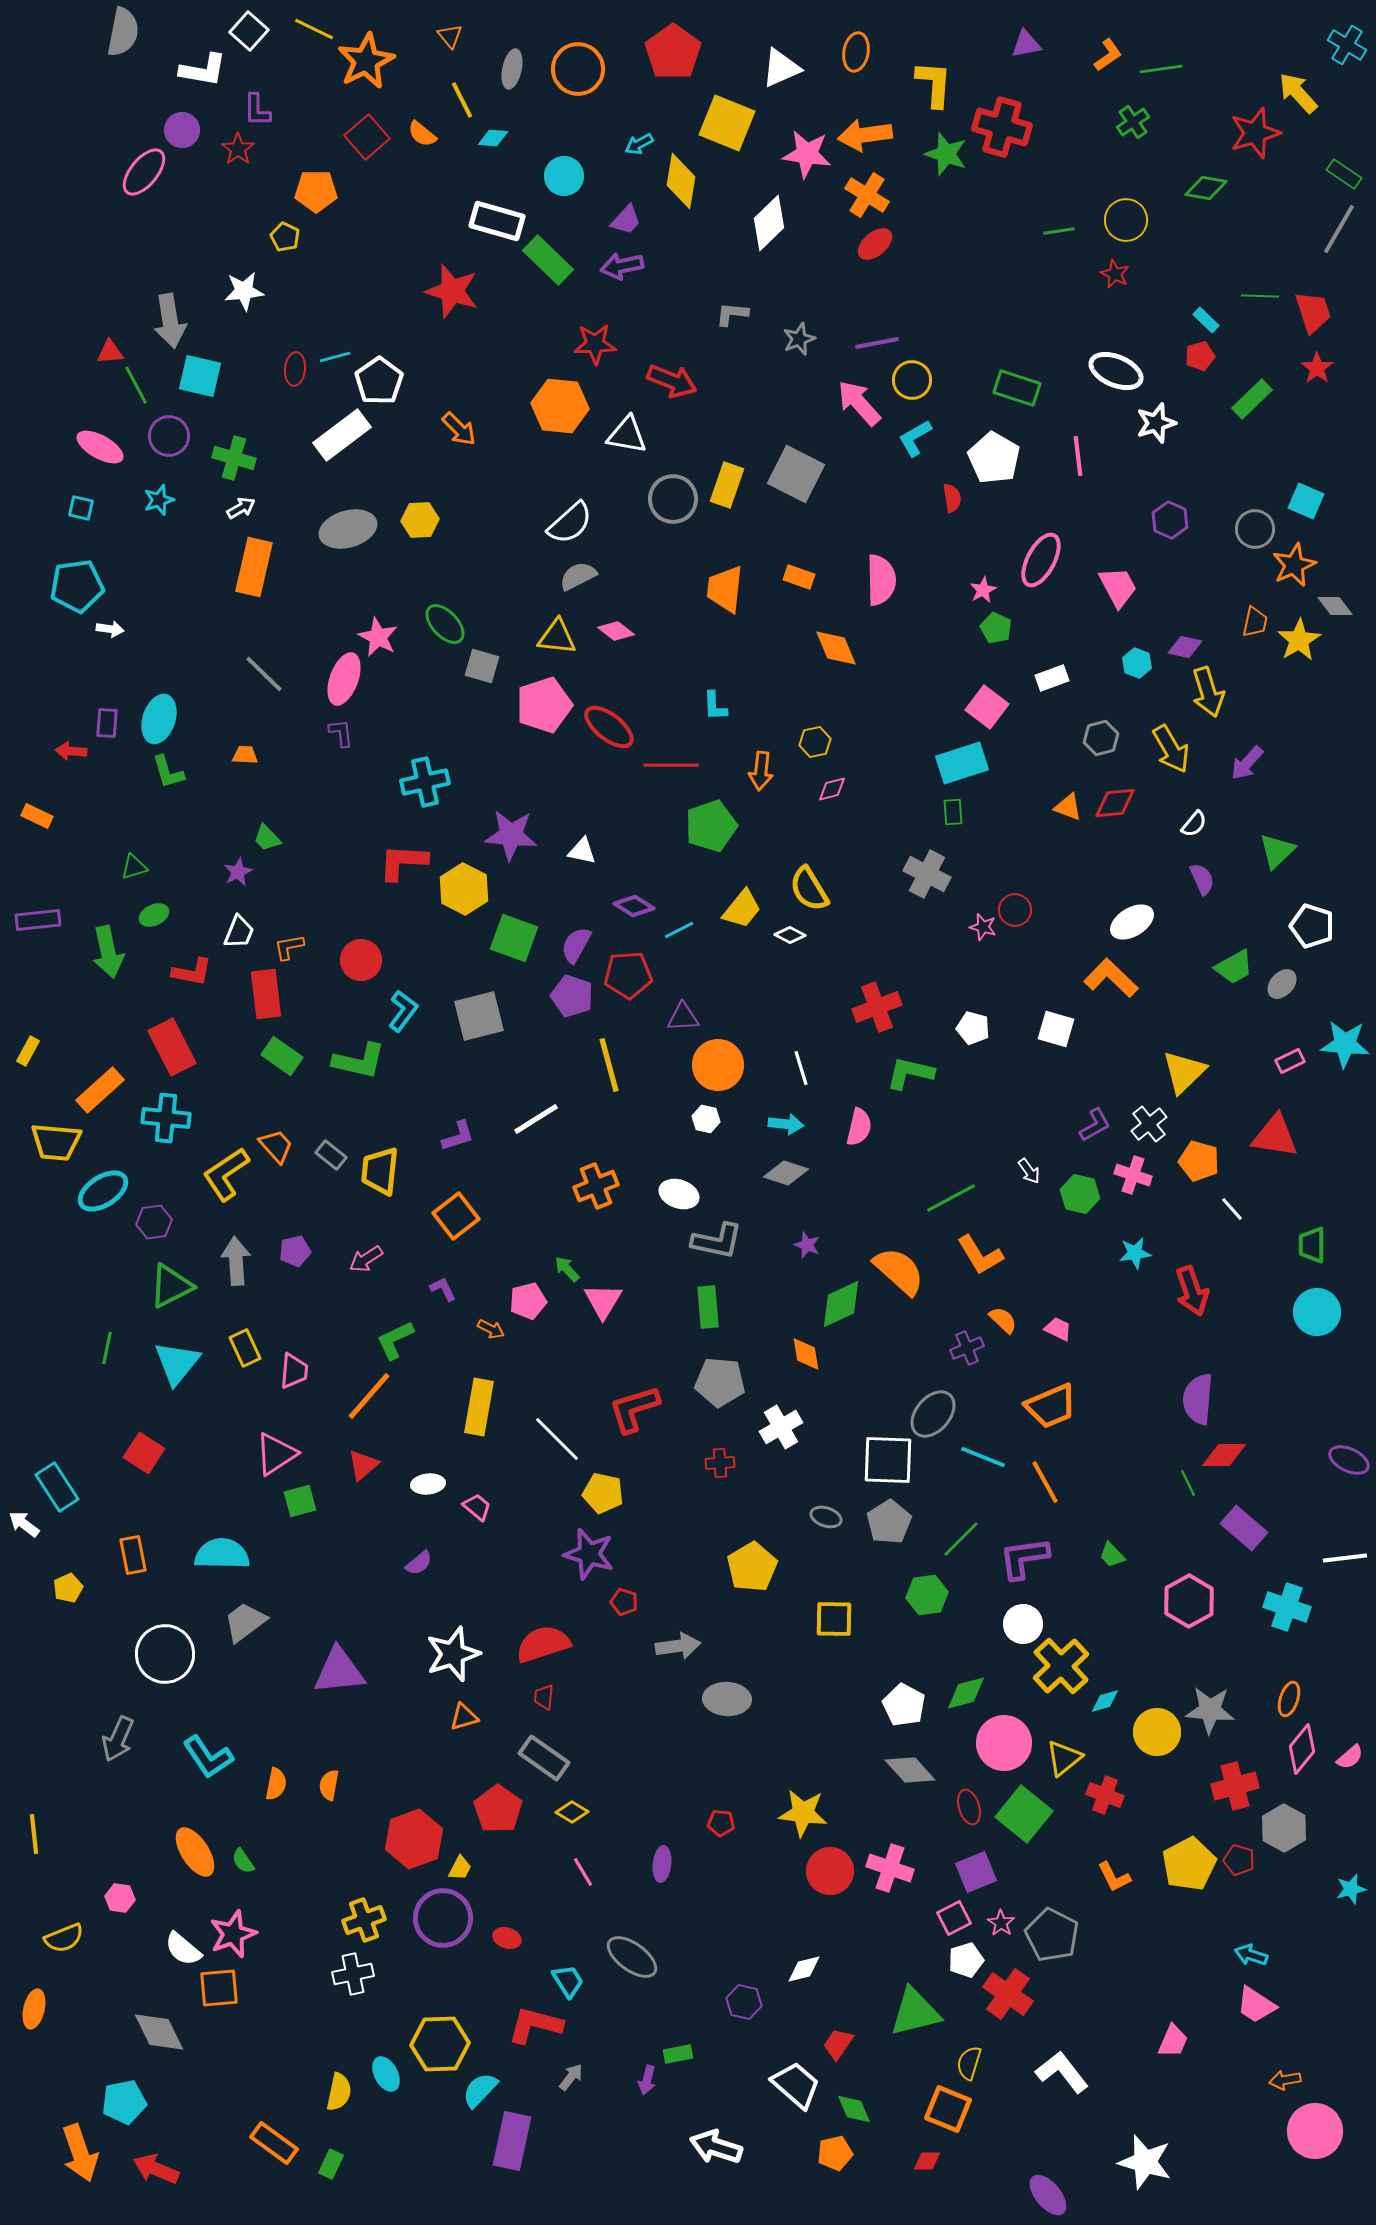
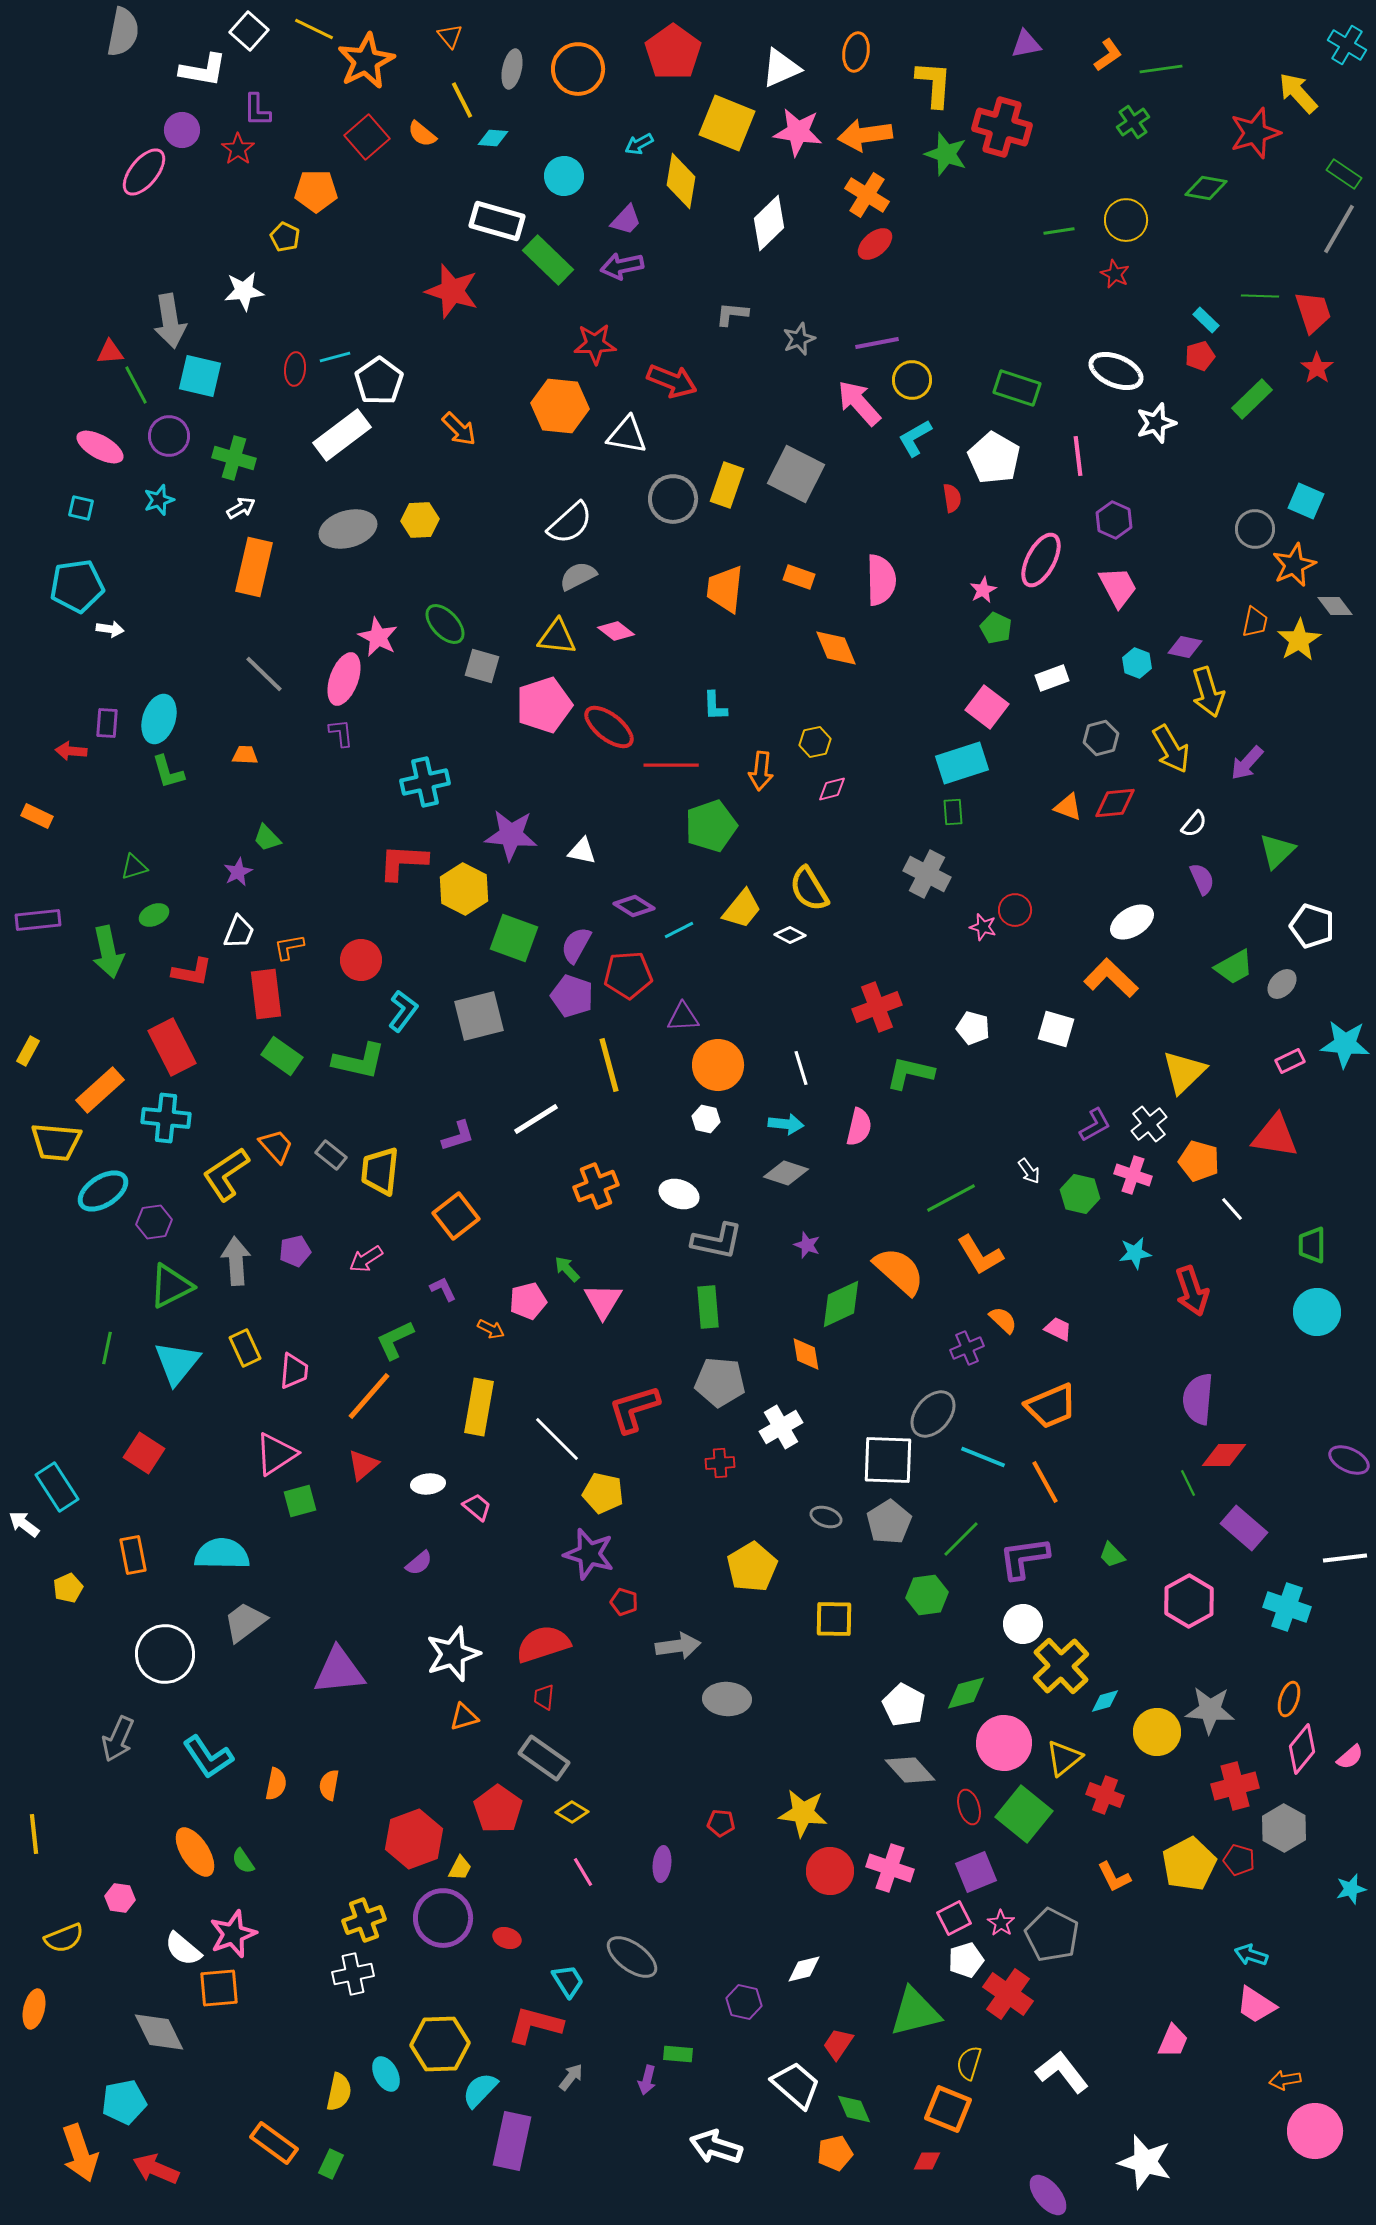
pink star at (807, 154): moved 9 px left, 22 px up
purple hexagon at (1170, 520): moved 56 px left
green rectangle at (678, 2054): rotated 16 degrees clockwise
